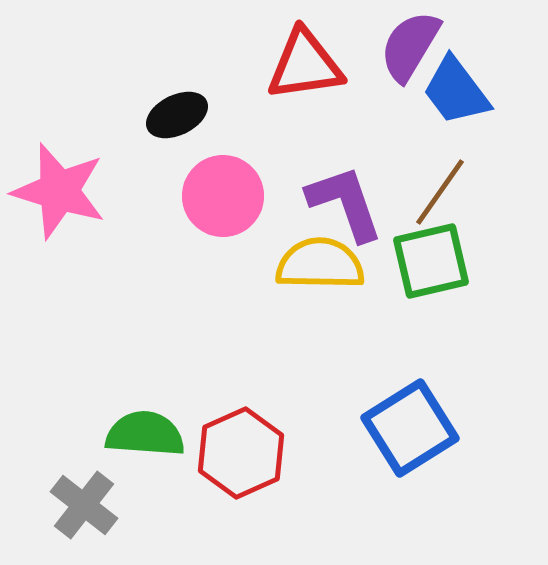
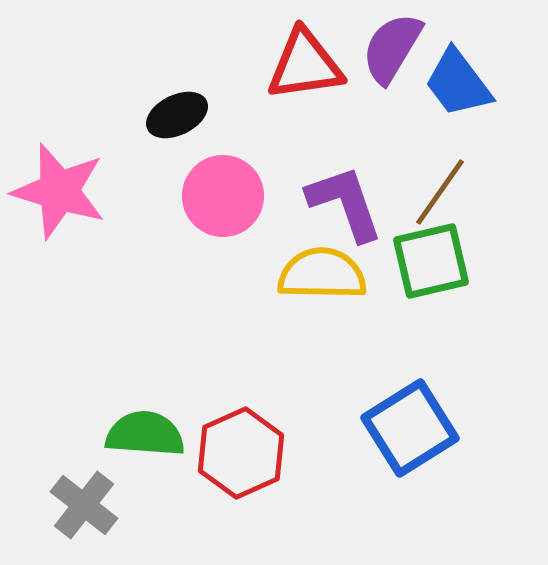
purple semicircle: moved 18 px left, 2 px down
blue trapezoid: moved 2 px right, 8 px up
yellow semicircle: moved 2 px right, 10 px down
